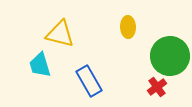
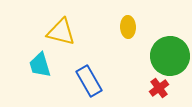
yellow triangle: moved 1 px right, 2 px up
red cross: moved 2 px right, 1 px down
